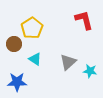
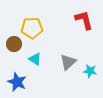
yellow pentagon: rotated 30 degrees clockwise
blue star: rotated 24 degrees clockwise
